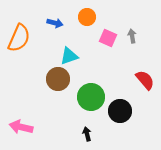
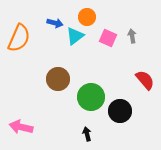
cyan triangle: moved 6 px right, 20 px up; rotated 18 degrees counterclockwise
